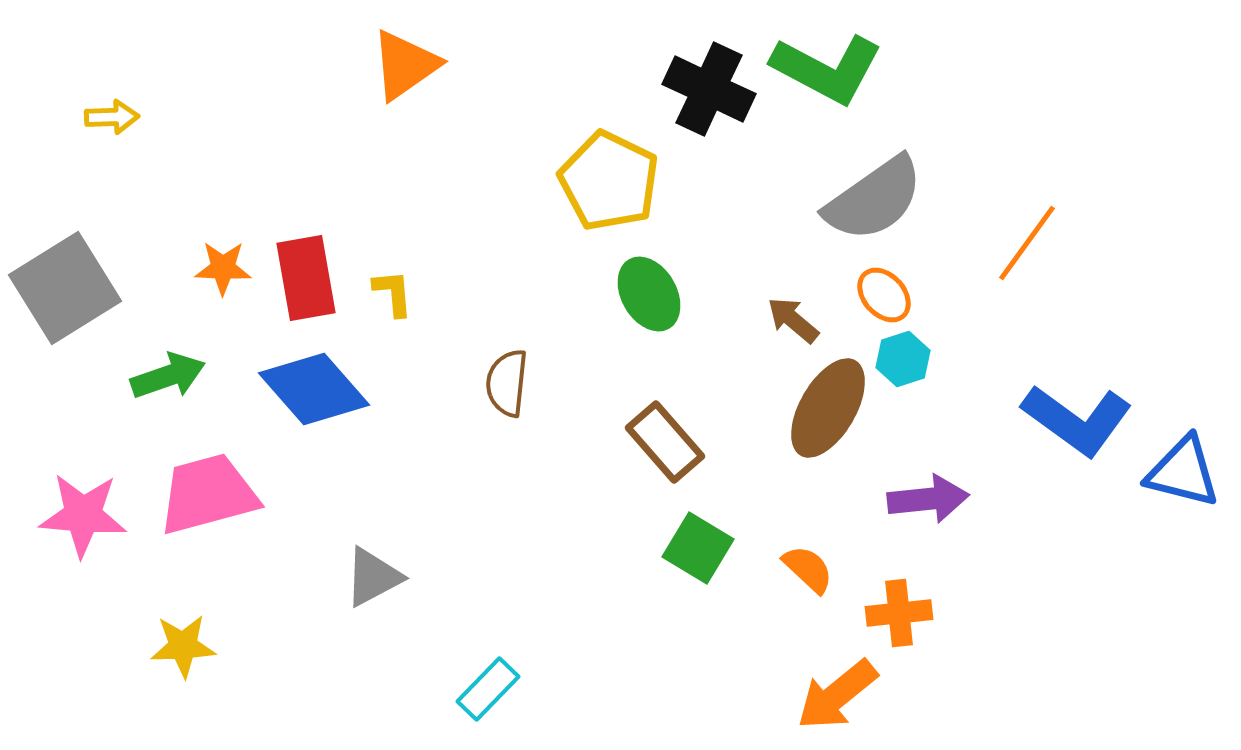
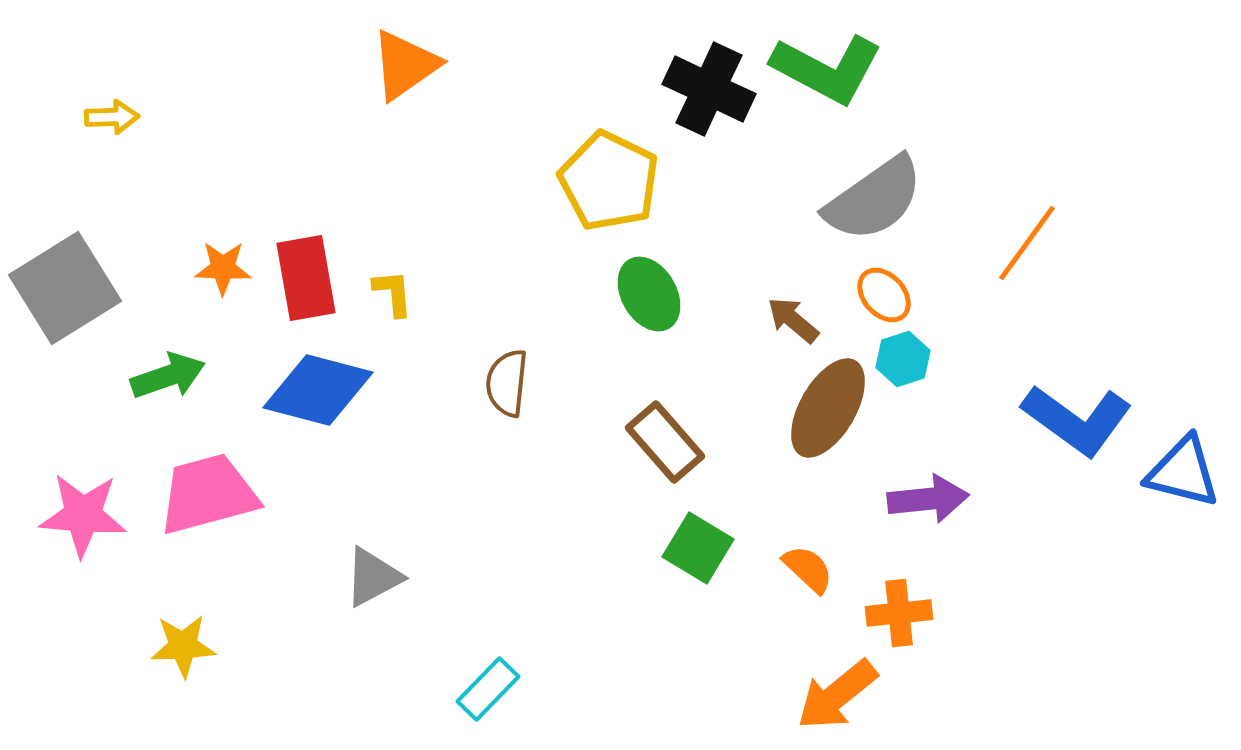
blue diamond: moved 4 px right, 1 px down; rotated 34 degrees counterclockwise
